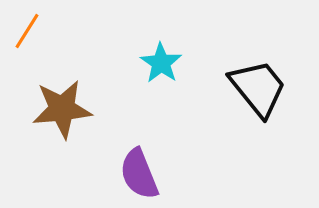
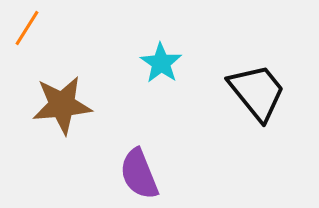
orange line: moved 3 px up
black trapezoid: moved 1 px left, 4 px down
brown star: moved 4 px up
